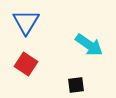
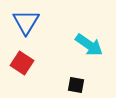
red square: moved 4 px left, 1 px up
black square: rotated 18 degrees clockwise
